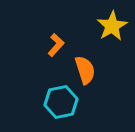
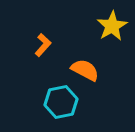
orange L-shape: moved 13 px left
orange semicircle: rotated 44 degrees counterclockwise
